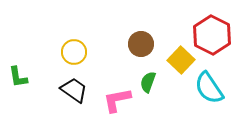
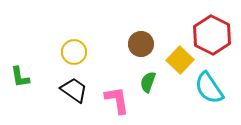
yellow square: moved 1 px left
green L-shape: moved 2 px right
pink L-shape: rotated 92 degrees clockwise
